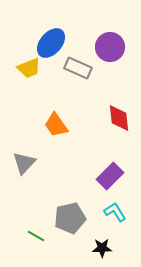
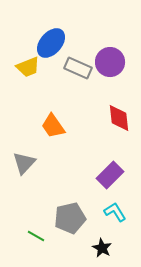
purple circle: moved 15 px down
yellow trapezoid: moved 1 px left, 1 px up
orange trapezoid: moved 3 px left, 1 px down
purple rectangle: moved 1 px up
black star: rotated 30 degrees clockwise
